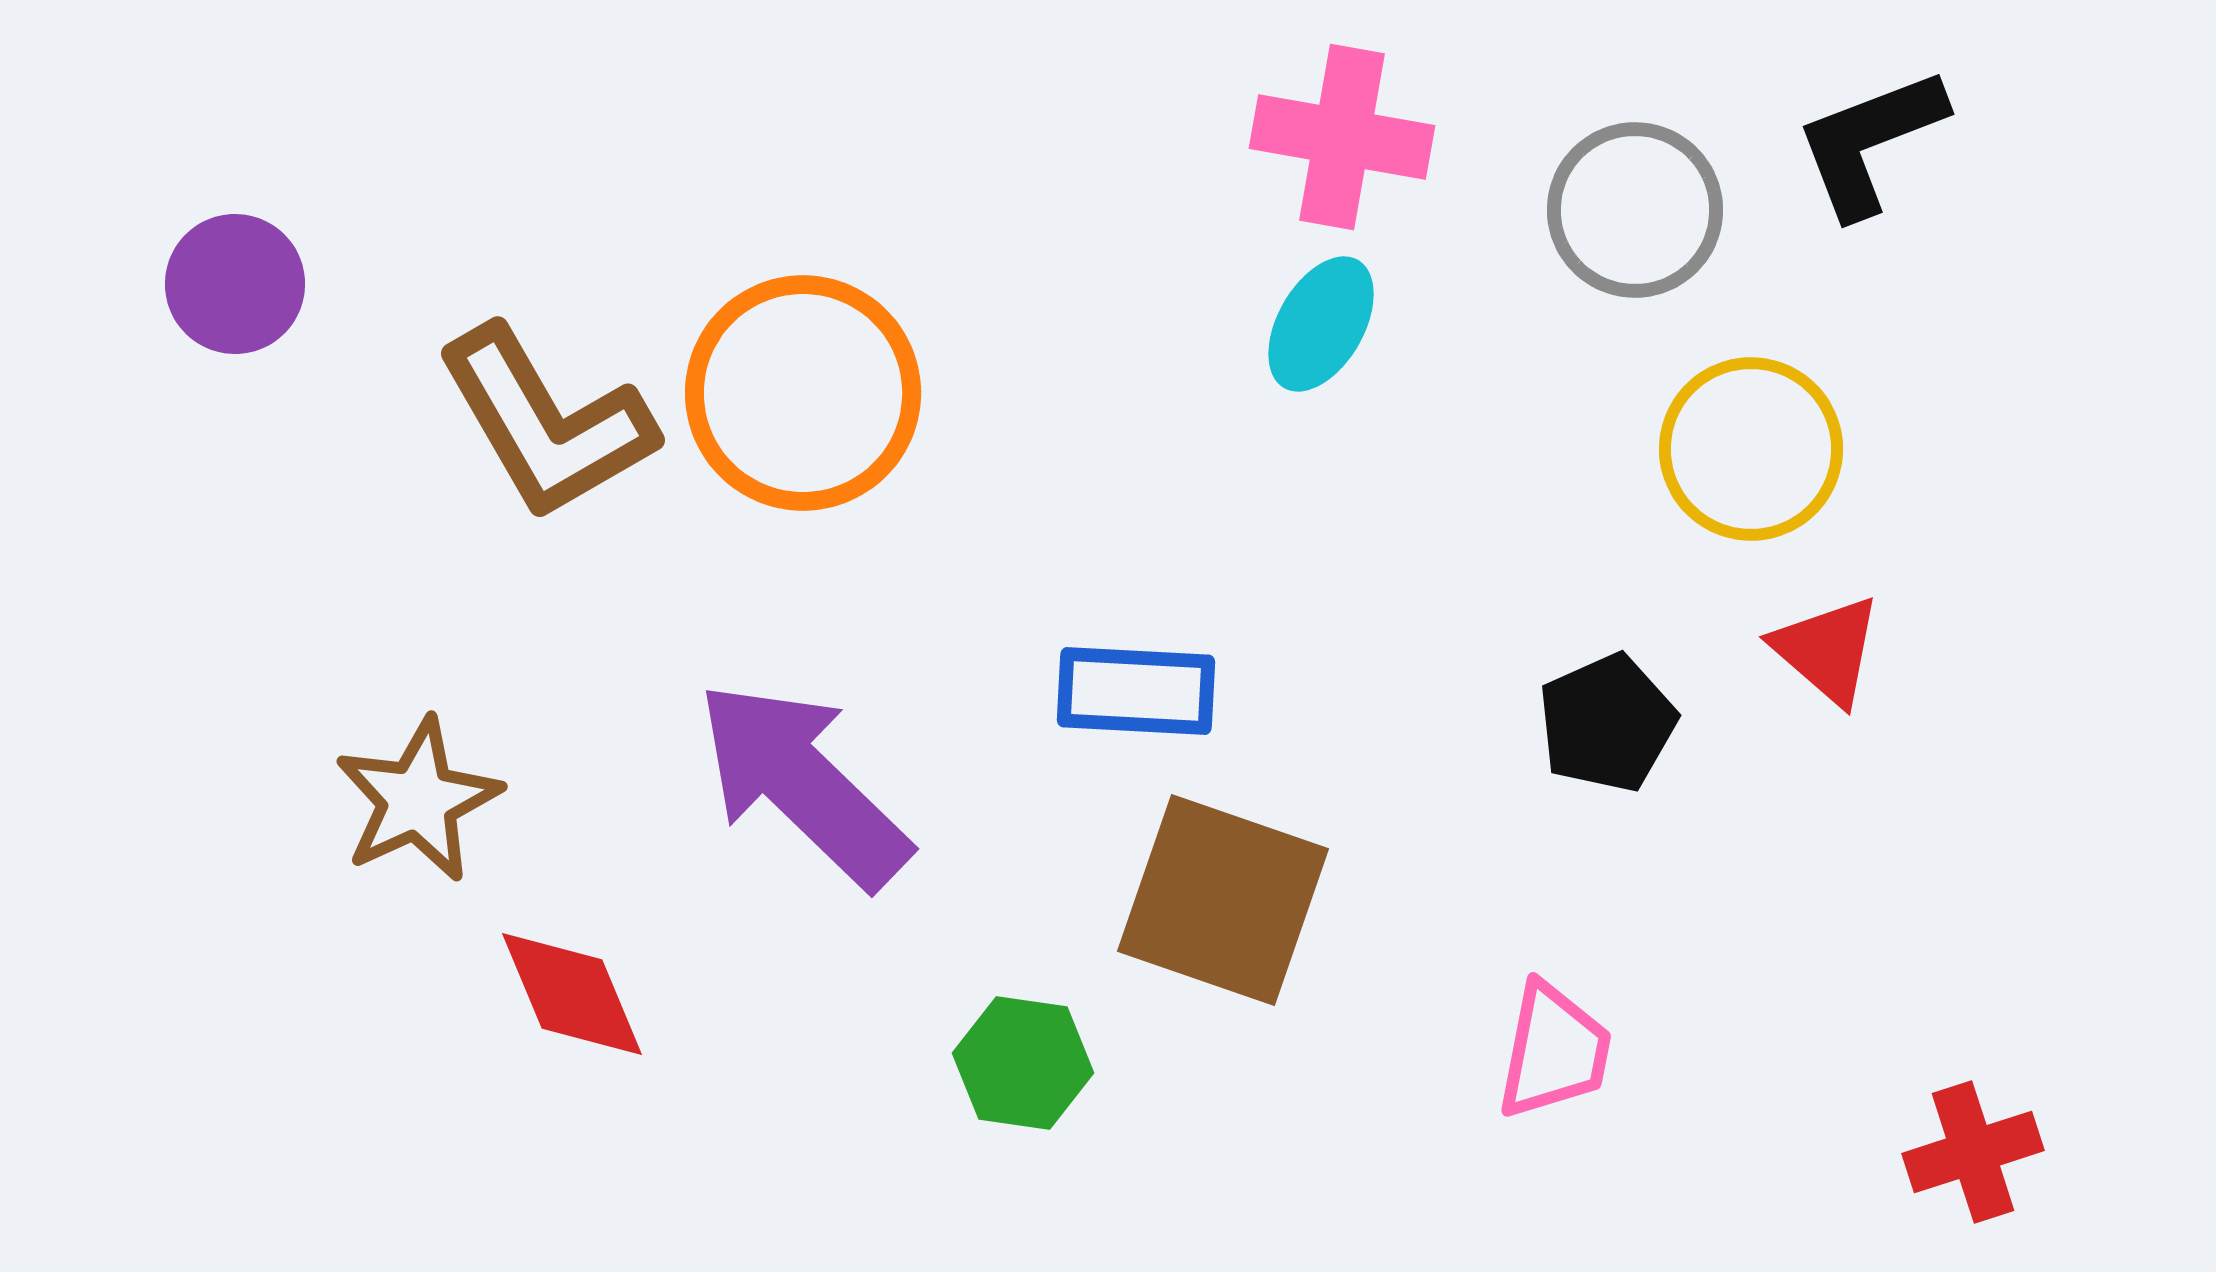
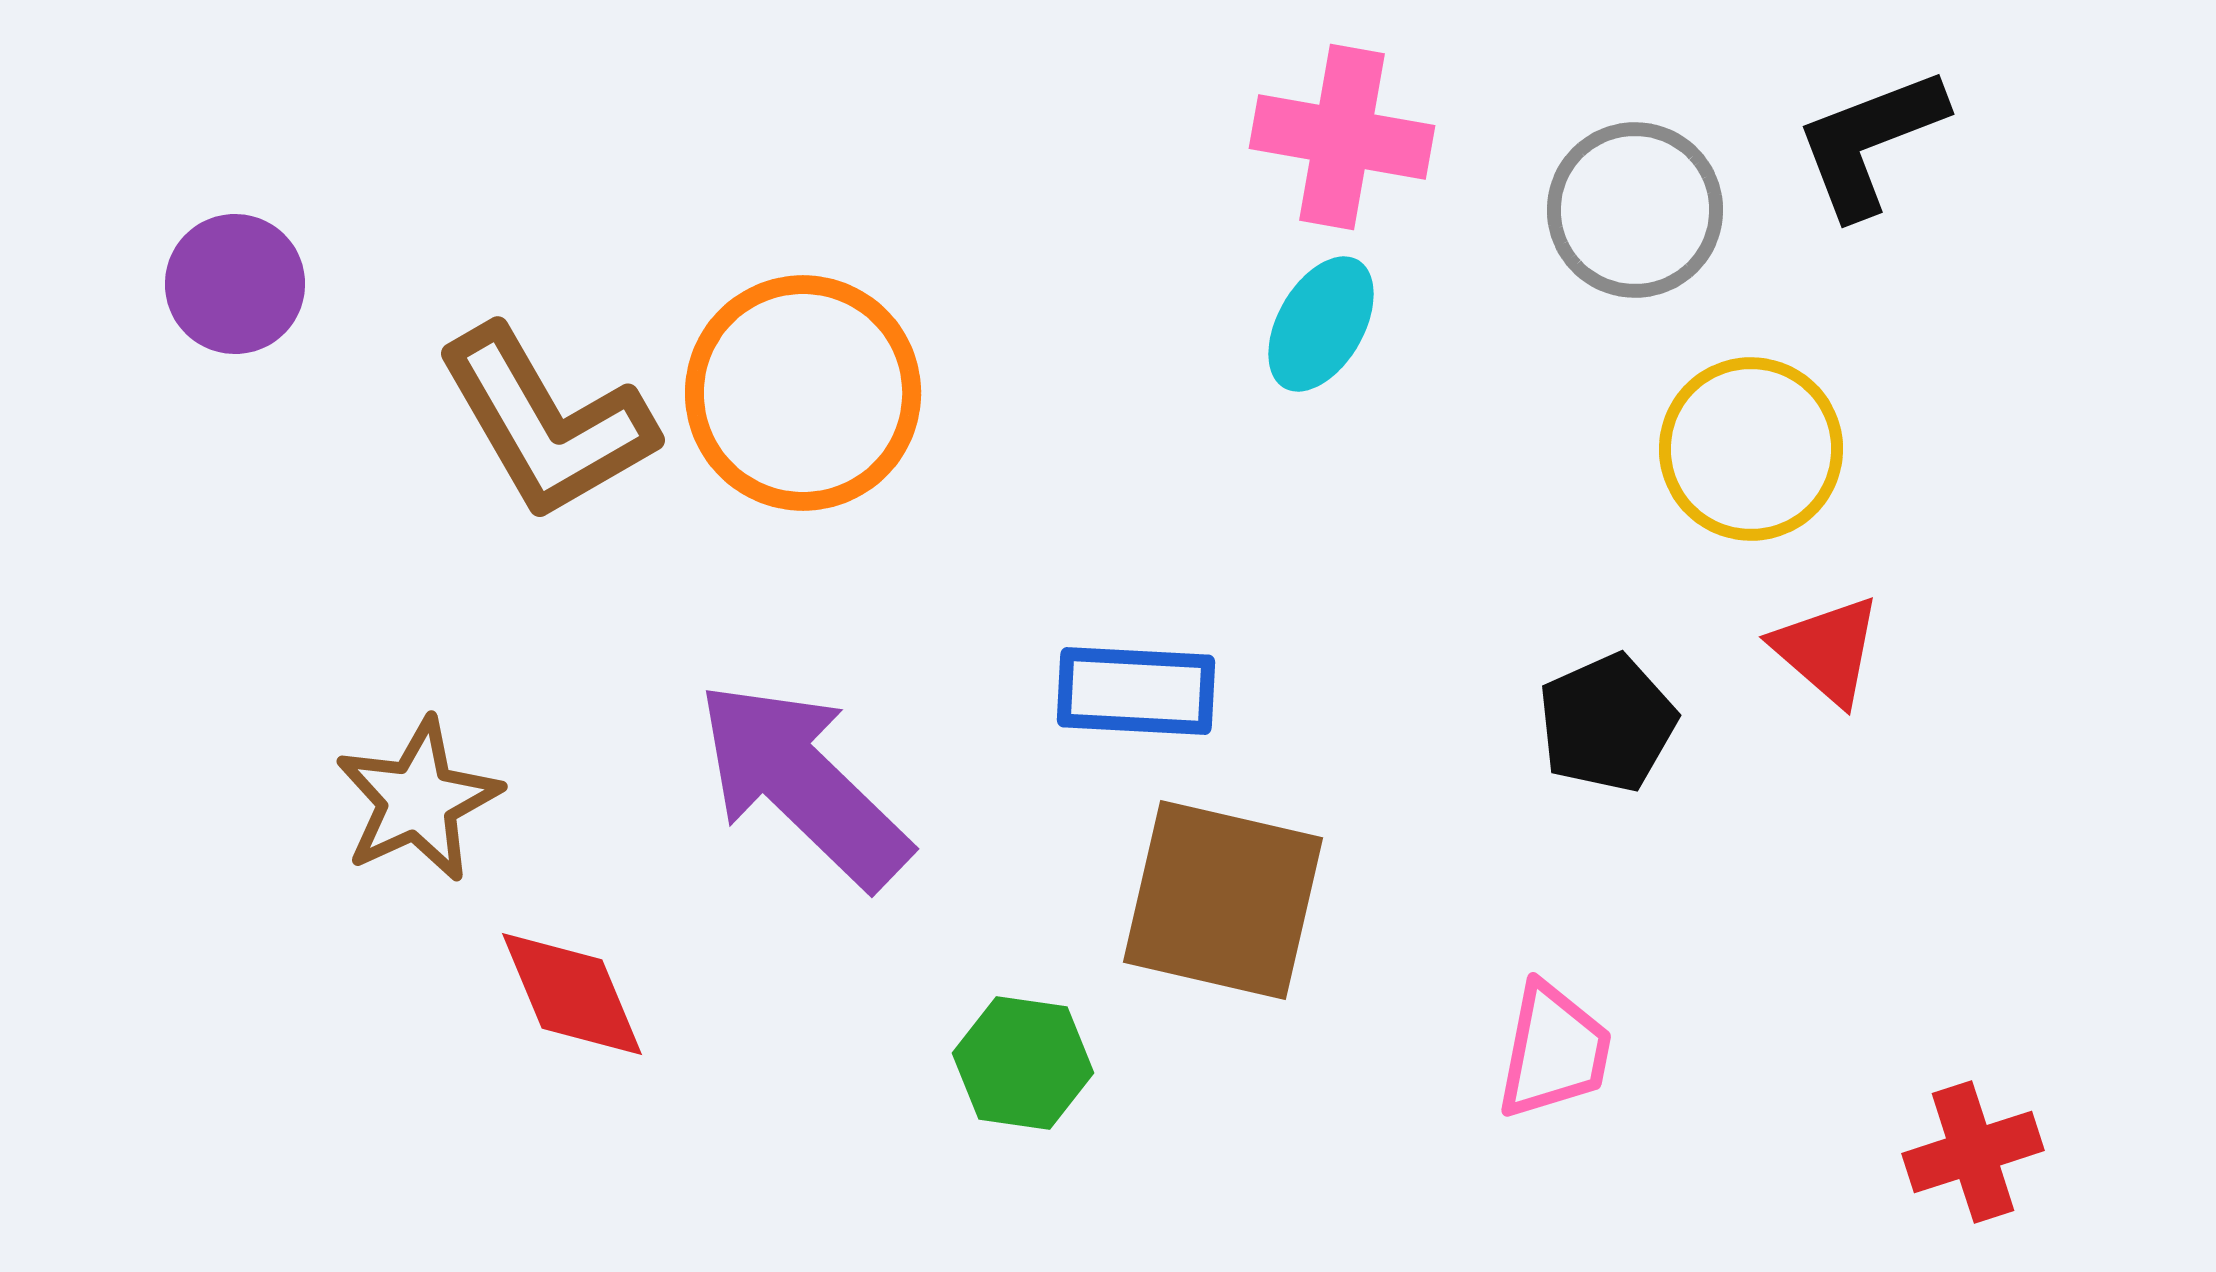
brown square: rotated 6 degrees counterclockwise
